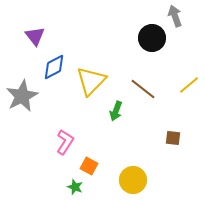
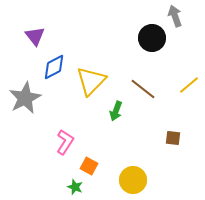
gray star: moved 3 px right, 2 px down
